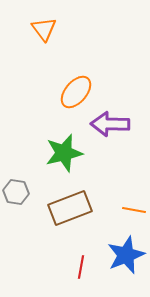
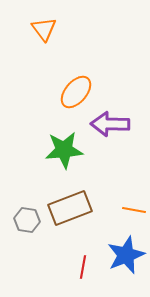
green star: moved 3 px up; rotated 9 degrees clockwise
gray hexagon: moved 11 px right, 28 px down
red line: moved 2 px right
